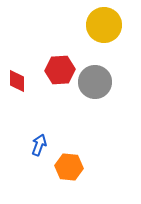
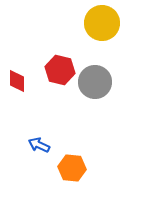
yellow circle: moved 2 px left, 2 px up
red hexagon: rotated 16 degrees clockwise
blue arrow: rotated 85 degrees counterclockwise
orange hexagon: moved 3 px right, 1 px down
